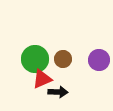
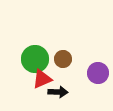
purple circle: moved 1 px left, 13 px down
